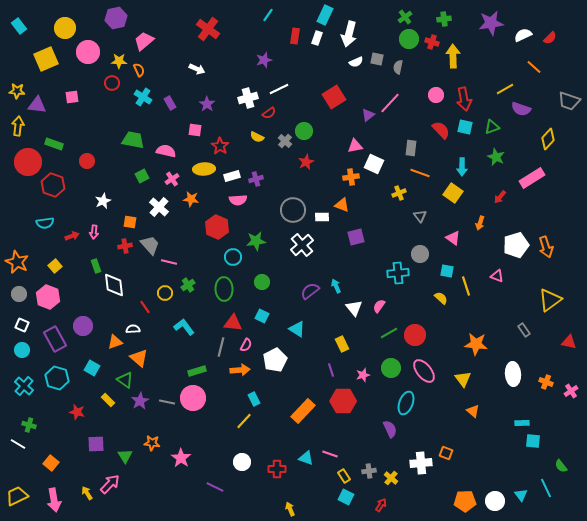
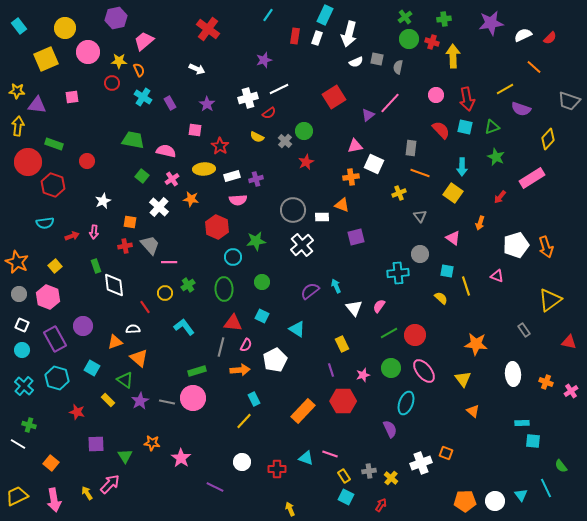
red arrow at (464, 99): moved 3 px right
green square at (142, 176): rotated 24 degrees counterclockwise
pink line at (169, 262): rotated 14 degrees counterclockwise
white cross at (421, 463): rotated 15 degrees counterclockwise
